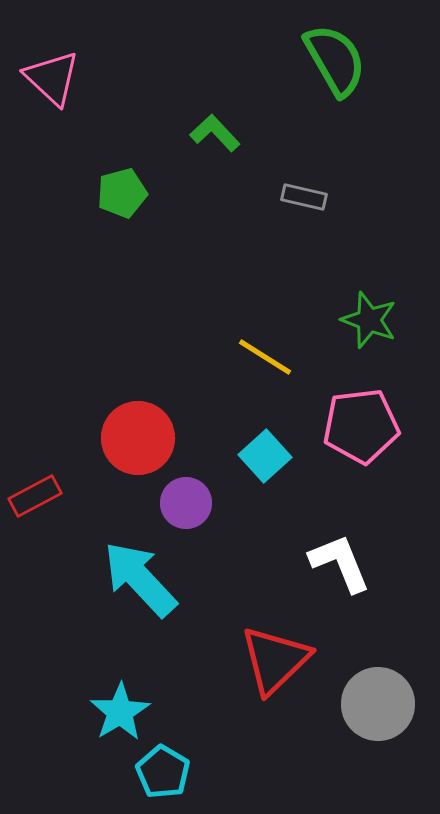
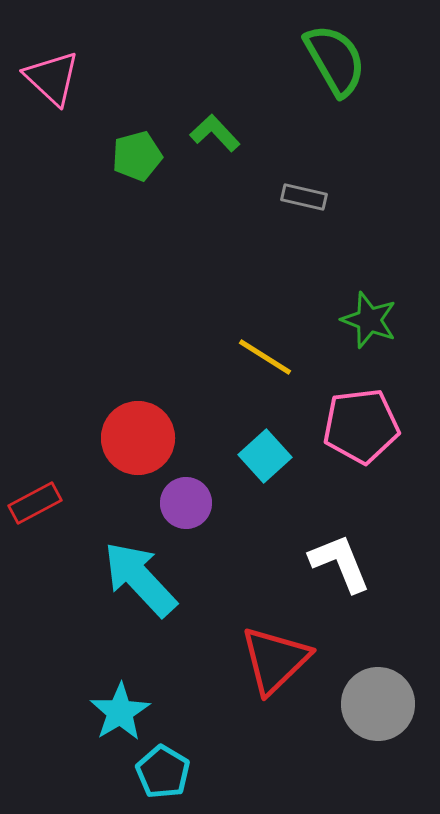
green pentagon: moved 15 px right, 37 px up
red rectangle: moved 7 px down
